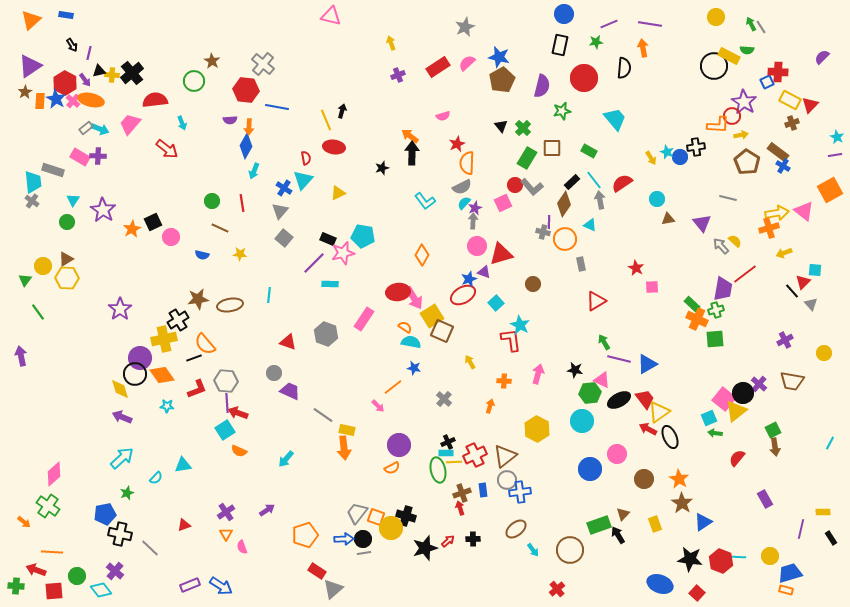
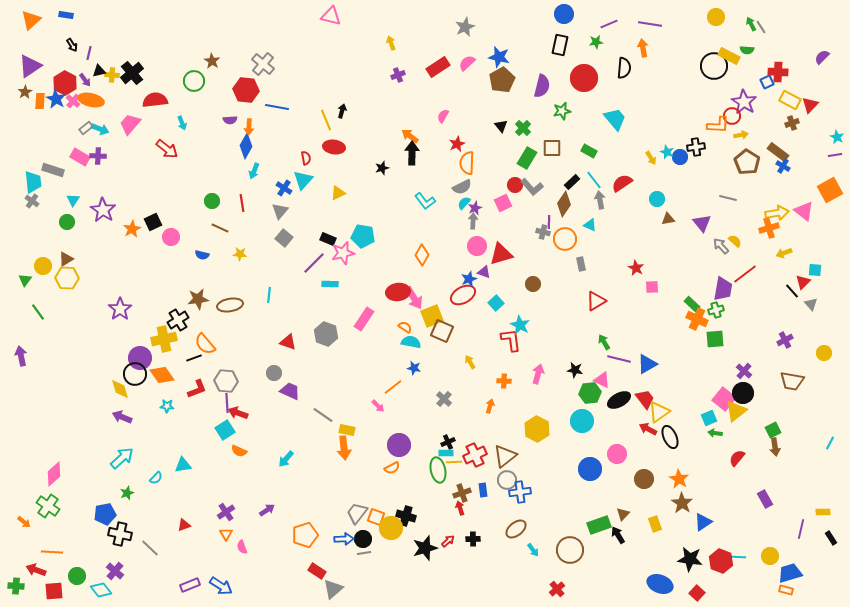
pink semicircle at (443, 116): rotated 136 degrees clockwise
yellow square at (432, 316): rotated 10 degrees clockwise
purple cross at (759, 384): moved 15 px left, 13 px up
